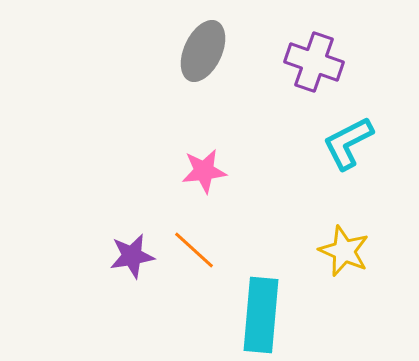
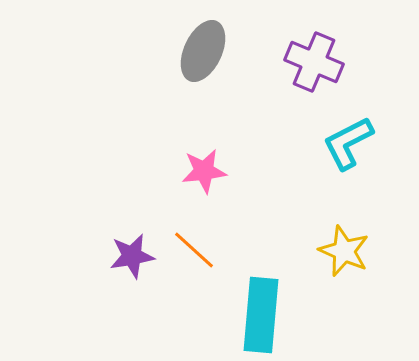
purple cross: rotated 4 degrees clockwise
